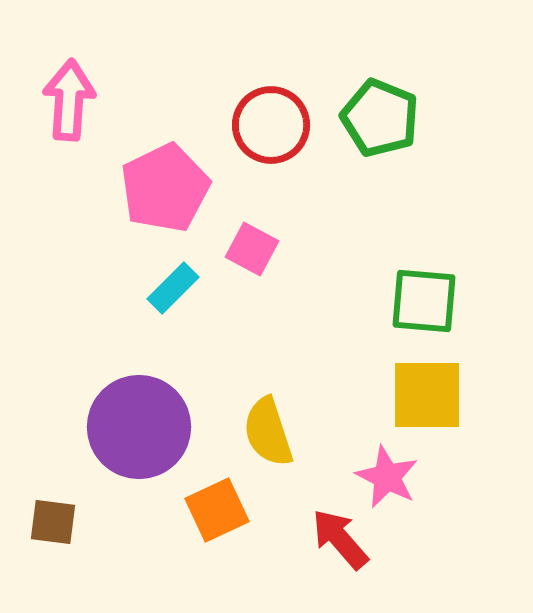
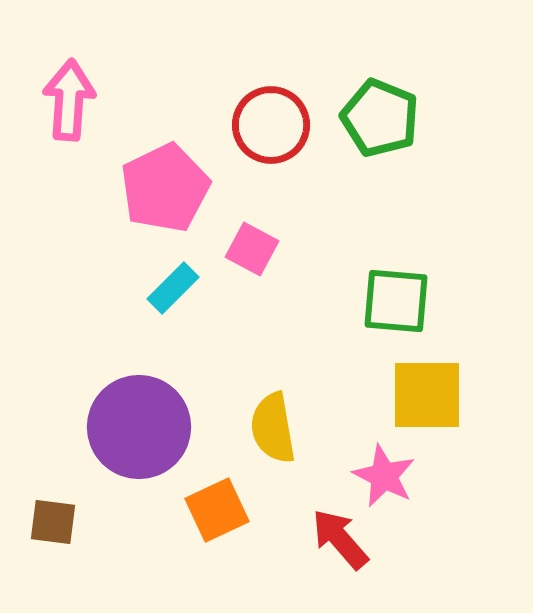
green square: moved 28 px left
yellow semicircle: moved 5 px right, 4 px up; rotated 8 degrees clockwise
pink star: moved 3 px left, 1 px up
